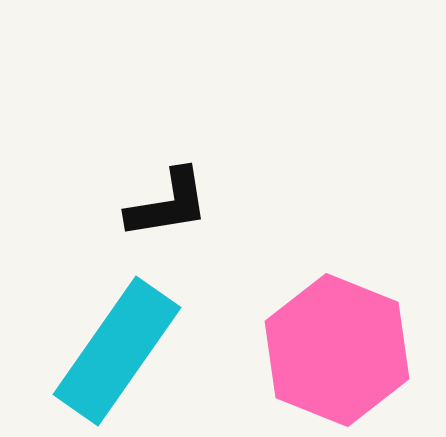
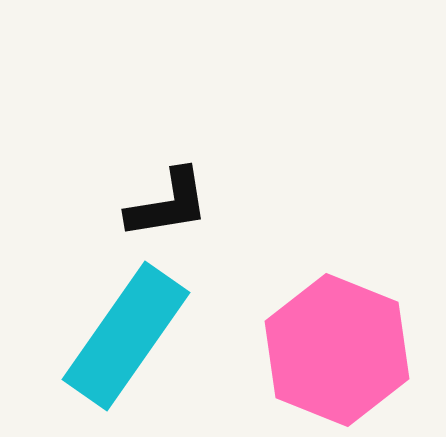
cyan rectangle: moved 9 px right, 15 px up
